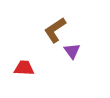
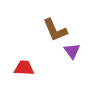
brown L-shape: rotated 80 degrees counterclockwise
